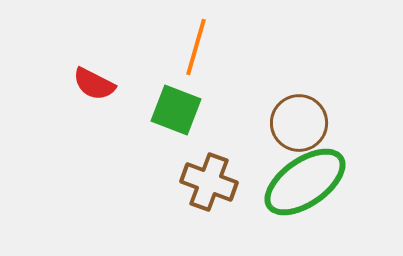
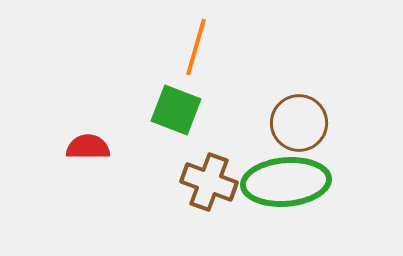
red semicircle: moved 6 px left, 63 px down; rotated 153 degrees clockwise
green ellipse: moved 19 px left; rotated 30 degrees clockwise
